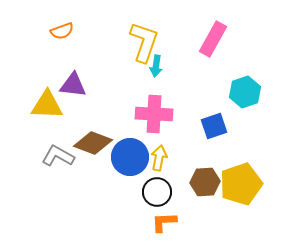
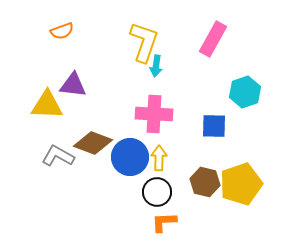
blue square: rotated 20 degrees clockwise
yellow arrow: rotated 10 degrees counterclockwise
brown hexagon: rotated 16 degrees clockwise
